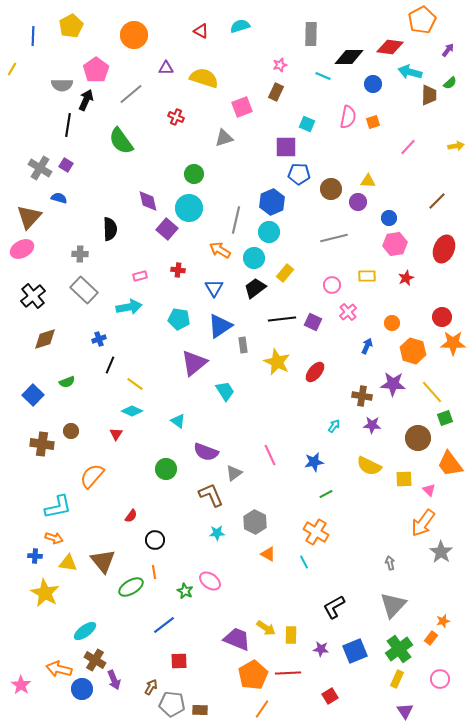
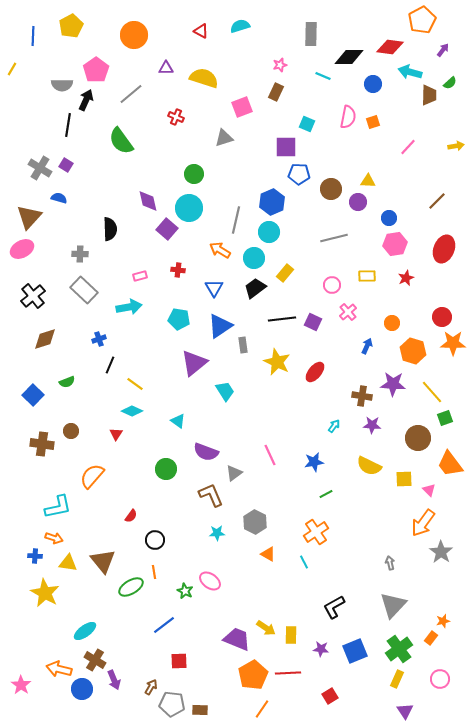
purple arrow at (448, 50): moved 5 px left
orange cross at (316, 532): rotated 25 degrees clockwise
